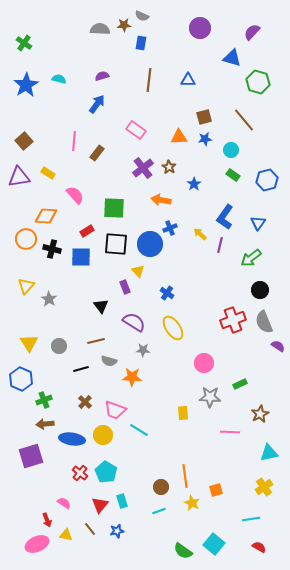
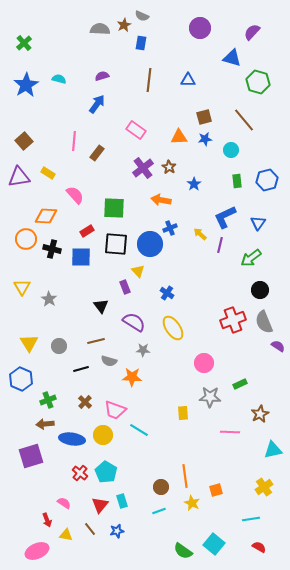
brown star at (124, 25): rotated 24 degrees counterclockwise
green cross at (24, 43): rotated 14 degrees clockwise
green rectangle at (233, 175): moved 4 px right, 6 px down; rotated 48 degrees clockwise
blue L-shape at (225, 217): rotated 30 degrees clockwise
yellow triangle at (26, 286): moved 4 px left, 1 px down; rotated 12 degrees counterclockwise
green cross at (44, 400): moved 4 px right
cyan triangle at (269, 453): moved 4 px right, 3 px up
pink ellipse at (37, 544): moved 7 px down
